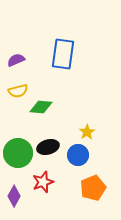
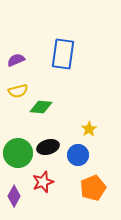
yellow star: moved 2 px right, 3 px up
